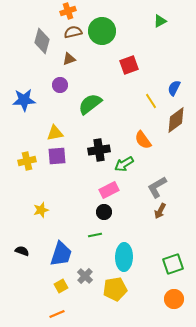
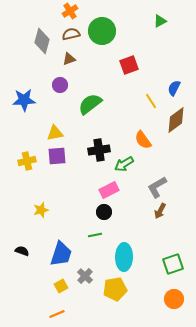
orange cross: moved 2 px right; rotated 14 degrees counterclockwise
brown semicircle: moved 2 px left, 2 px down
